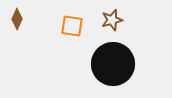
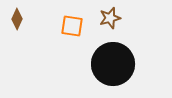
brown star: moved 2 px left, 2 px up
